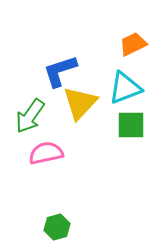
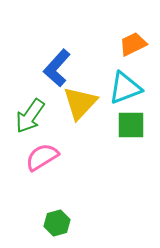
blue L-shape: moved 3 px left, 3 px up; rotated 30 degrees counterclockwise
pink semicircle: moved 4 px left, 4 px down; rotated 20 degrees counterclockwise
green hexagon: moved 4 px up
